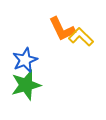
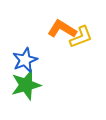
orange L-shape: rotated 148 degrees clockwise
yellow L-shape: rotated 115 degrees clockwise
